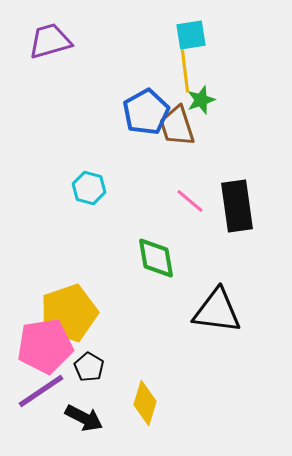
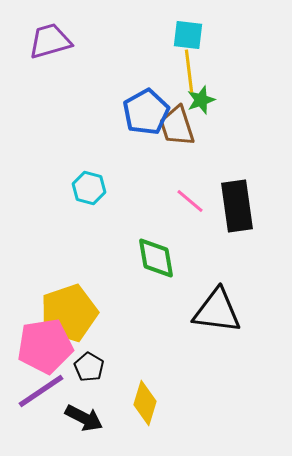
cyan square: moved 3 px left; rotated 16 degrees clockwise
yellow line: moved 4 px right
